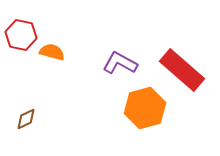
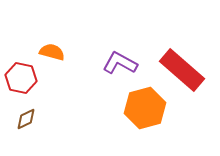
red hexagon: moved 43 px down
